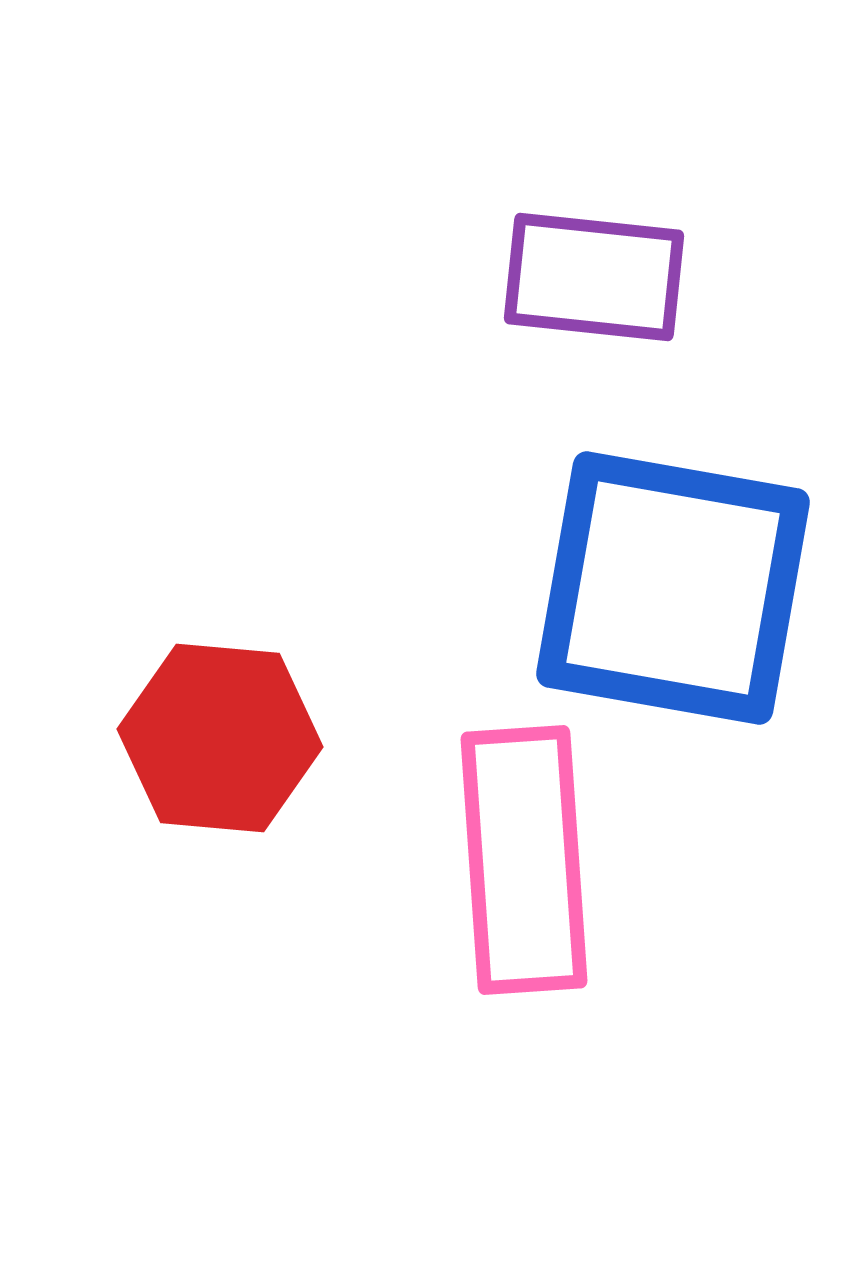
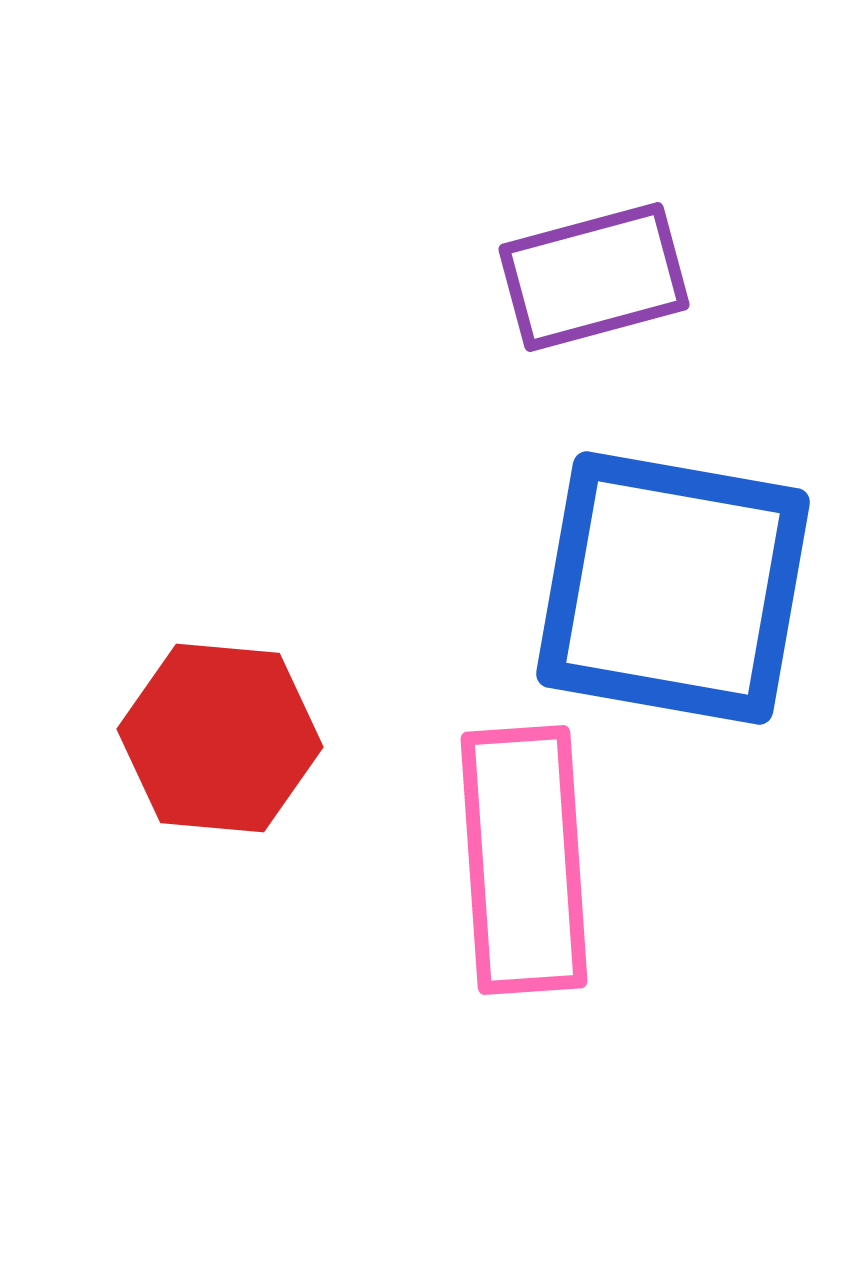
purple rectangle: rotated 21 degrees counterclockwise
